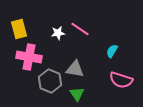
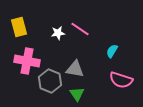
yellow rectangle: moved 2 px up
pink cross: moved 2 px left, 4 px down
